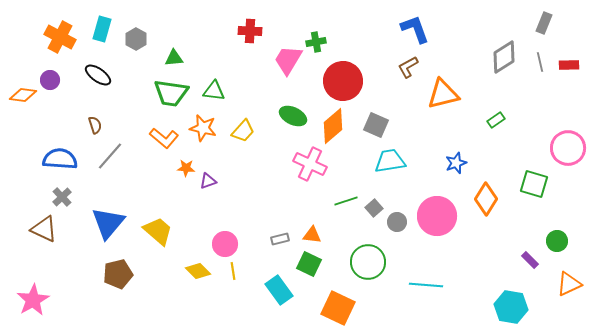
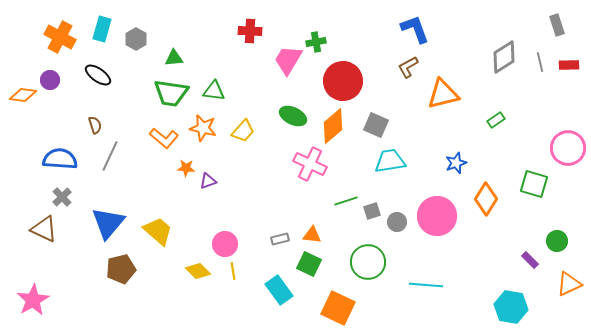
gray rectangle at (544, 23): moved 13 px right, 2 px down; rotated 40 degrees counterclockwise
gray line at (110, 156): rotated 16 degrees counterclockwise
gray square at (374, 208): moved 2 px left, 3 px down; rotated 24 degrees clockwise
brown pentagon at (118, 274): moved 3 px right, 5 px up
